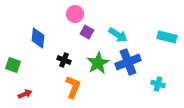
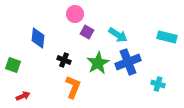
red arrow: moved 2 px left, 2 px down
